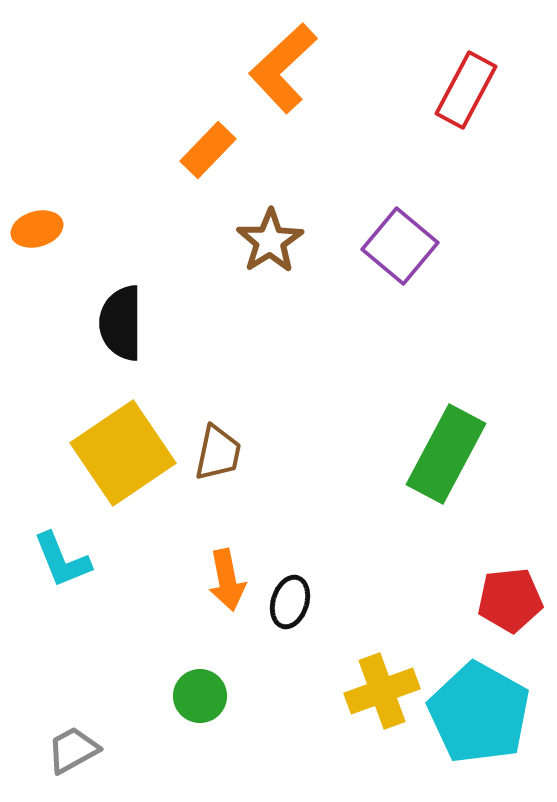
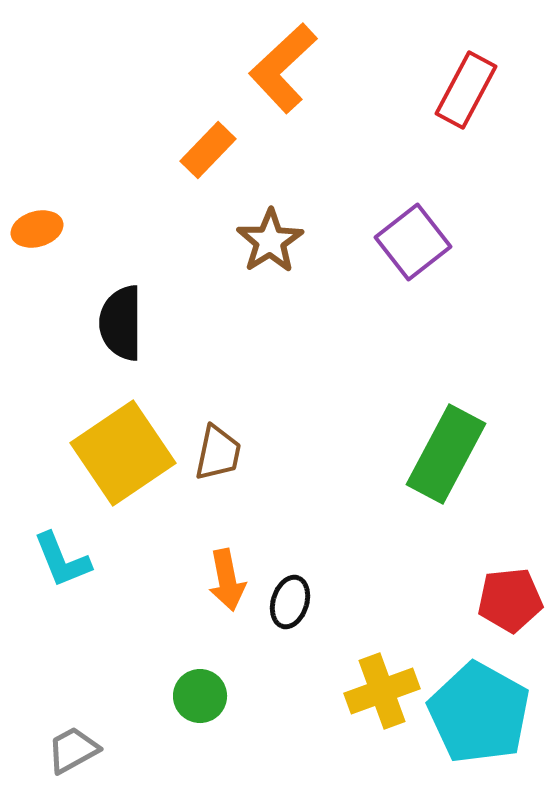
purple square: moved 13 px right, 4 px up; rotated 12 degrees clockwise
